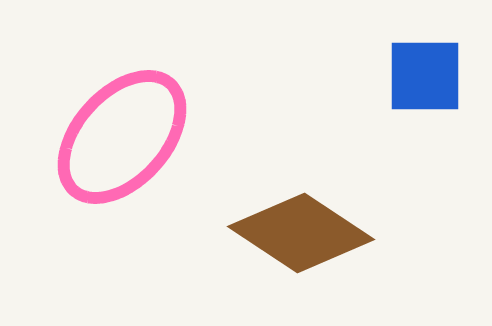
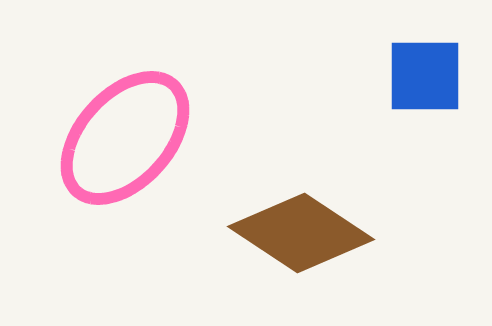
pink ellipse: moved 3 px right, 1 px down
